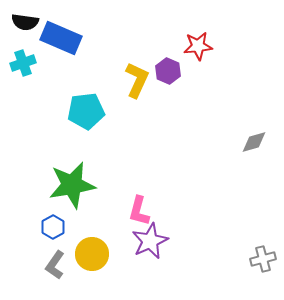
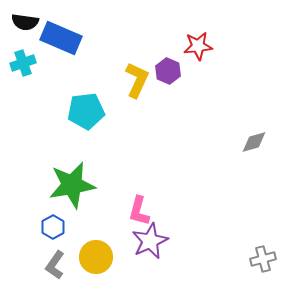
yellow circle: moved 4 px right, 3 px down
